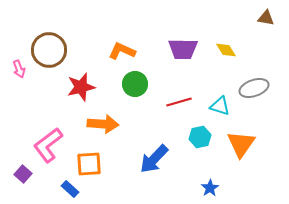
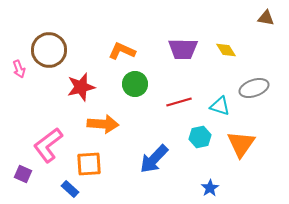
purple square: rotated 18 degrees counterclockwise
